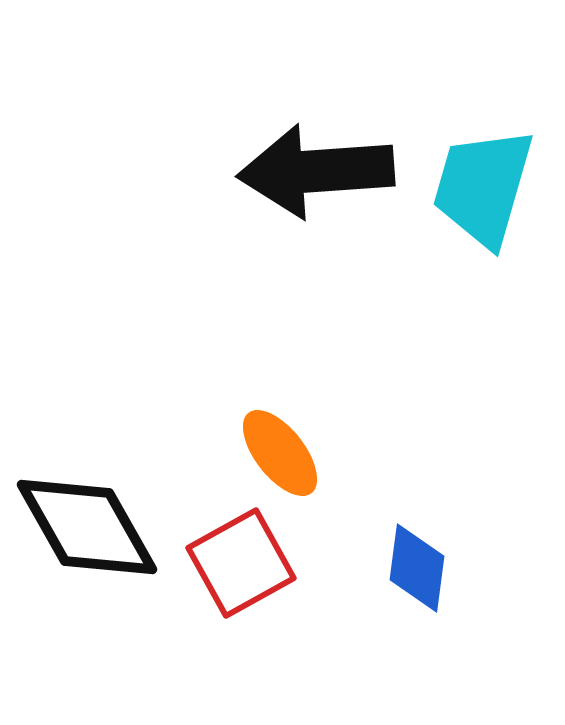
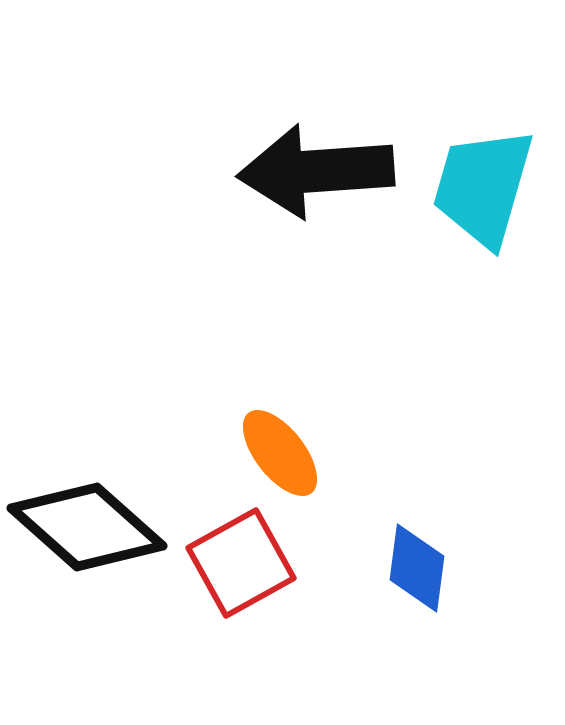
black diamond: rotated 19 degrees counterclockwise
